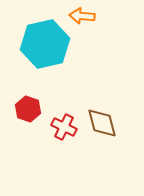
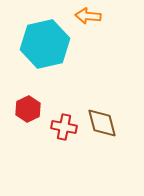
orange arrow: moved 6 px right
red hexagon: rotated 15 degrees clockwise
red cross: rotated 15 degrees counterclockwise
